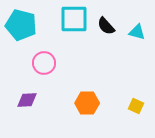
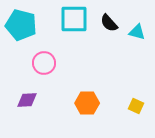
black semicircle: moved 3 px right, 3 px up
